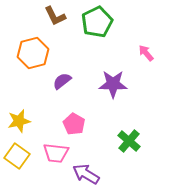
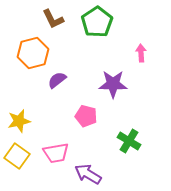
brown L-shape: moved 2 px left, 3 px down
green pentagon: rotated 8 degrees counterclockwise
pink arrow: moved 5 px left; rotated 36 degrees clockwise
purple semicircle: moved 5 px left, 1 px up
pink pentagon: moved 12 px right, 8 px up; rotated 15 degrees counterclockwise
green cross: rotated 10 degrees counterclockwise
pink trapezoid: rotated 16 degrees counterclockwise
purple arrow: moved 2 px right
